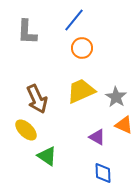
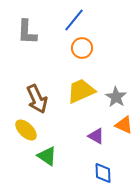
purple triangle: moved 1 px left, 1 px up
